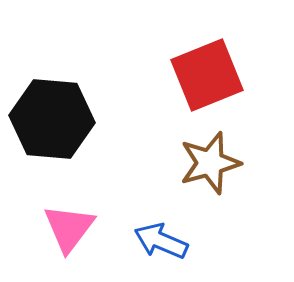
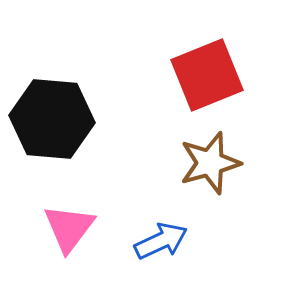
blue arrow: rotated 132 degrees clockwise
